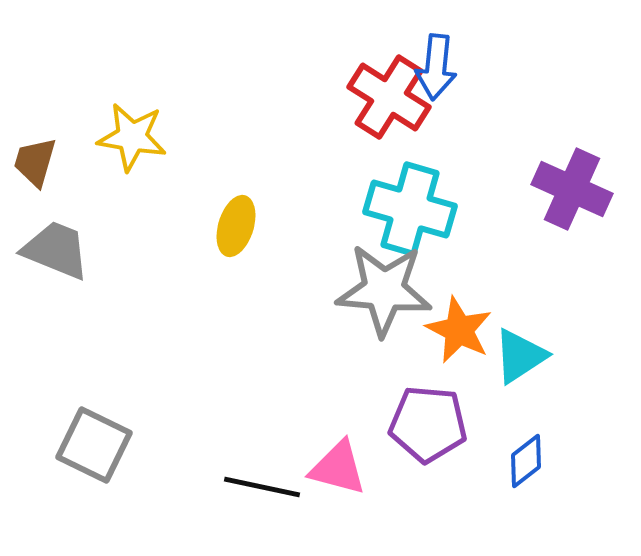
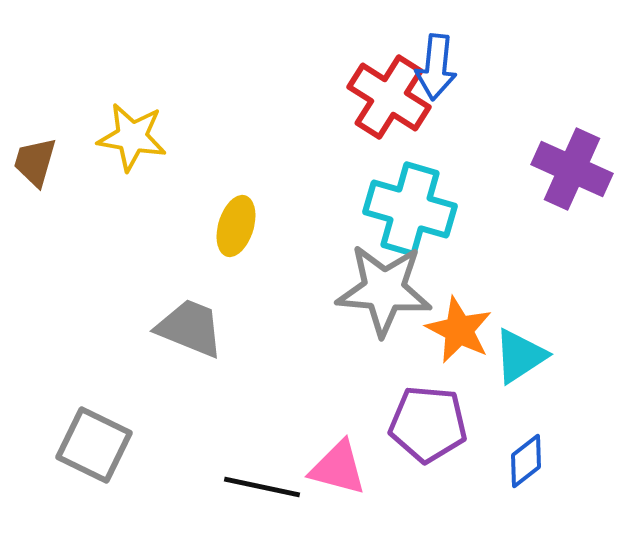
purple cross: moved 20 px up
gray trapezoid: moved 134 px right, 78 px down
